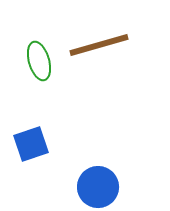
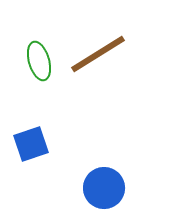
brown line: moved 1 px left, 9 px down; rotated 16 degrees counterclockwise
blue circle: moved 6 px right, 1 px down
